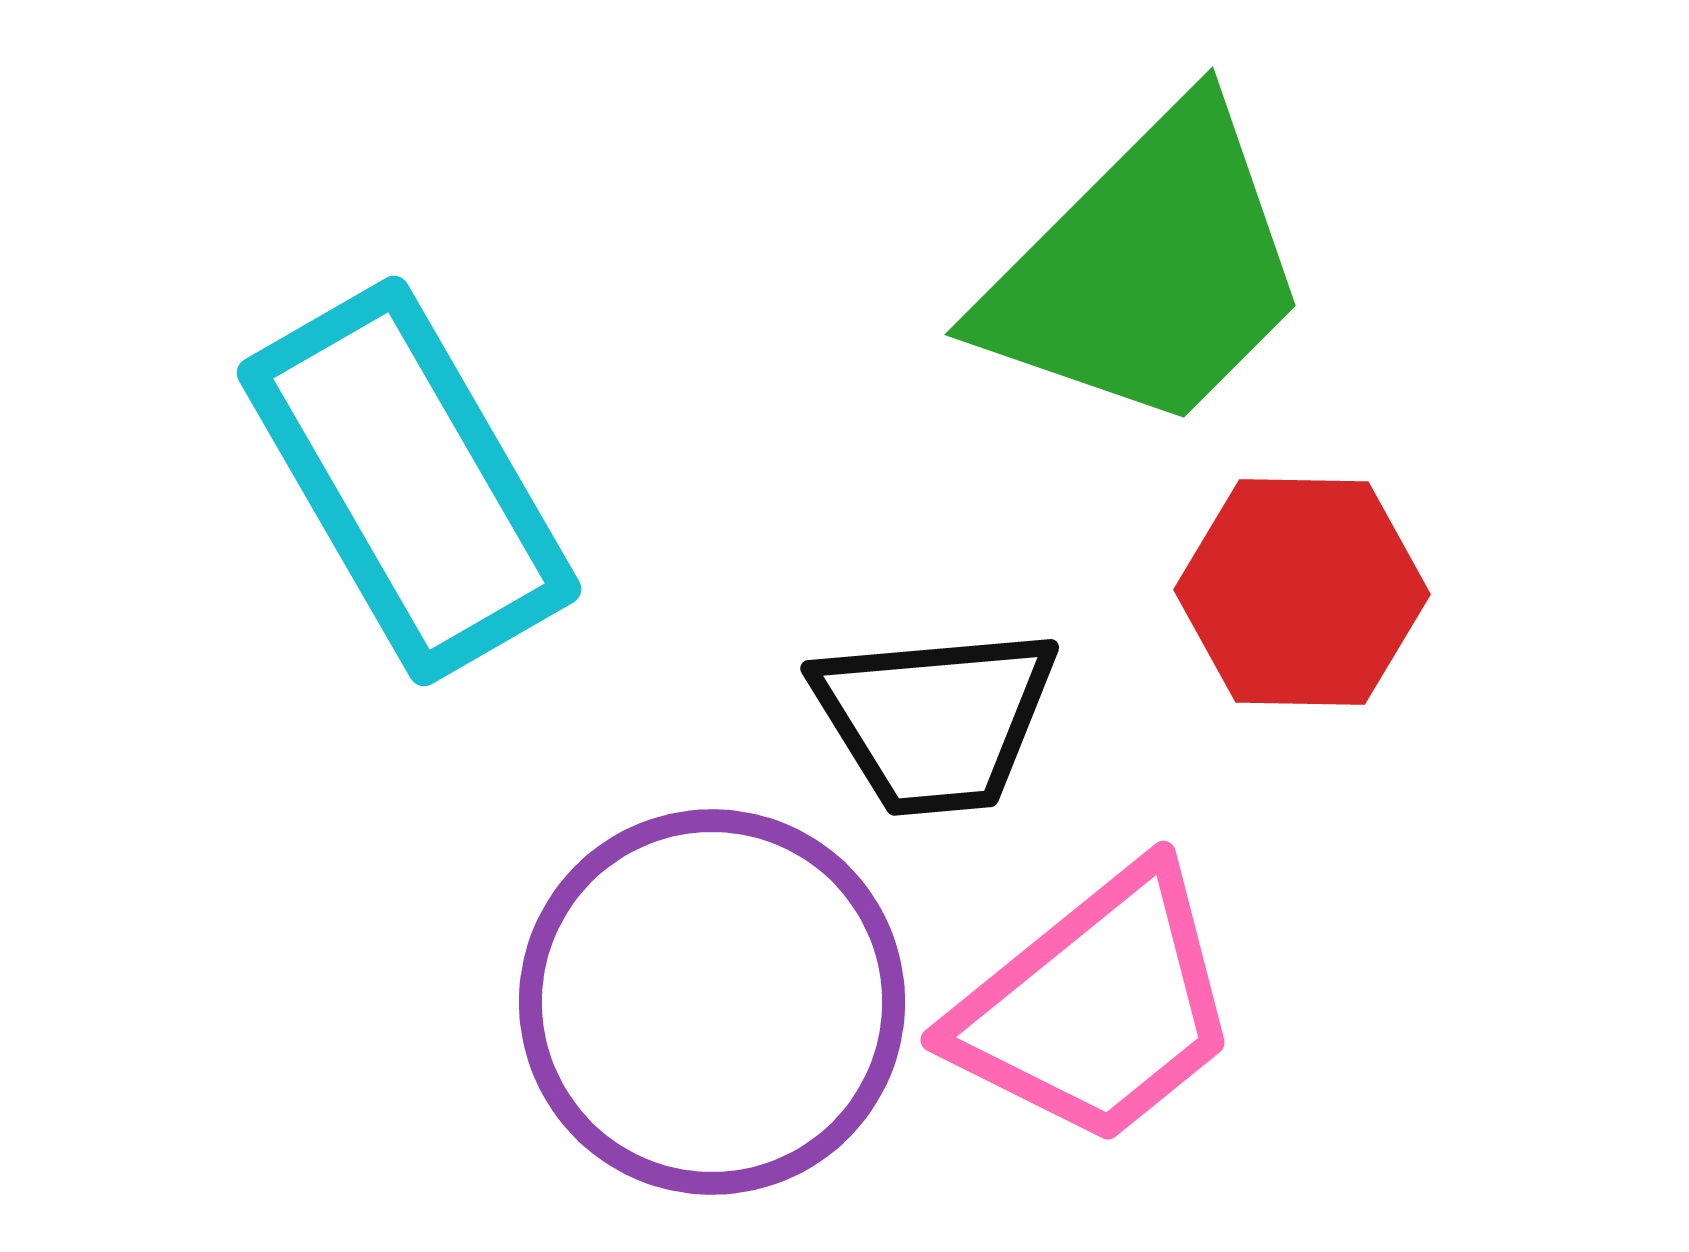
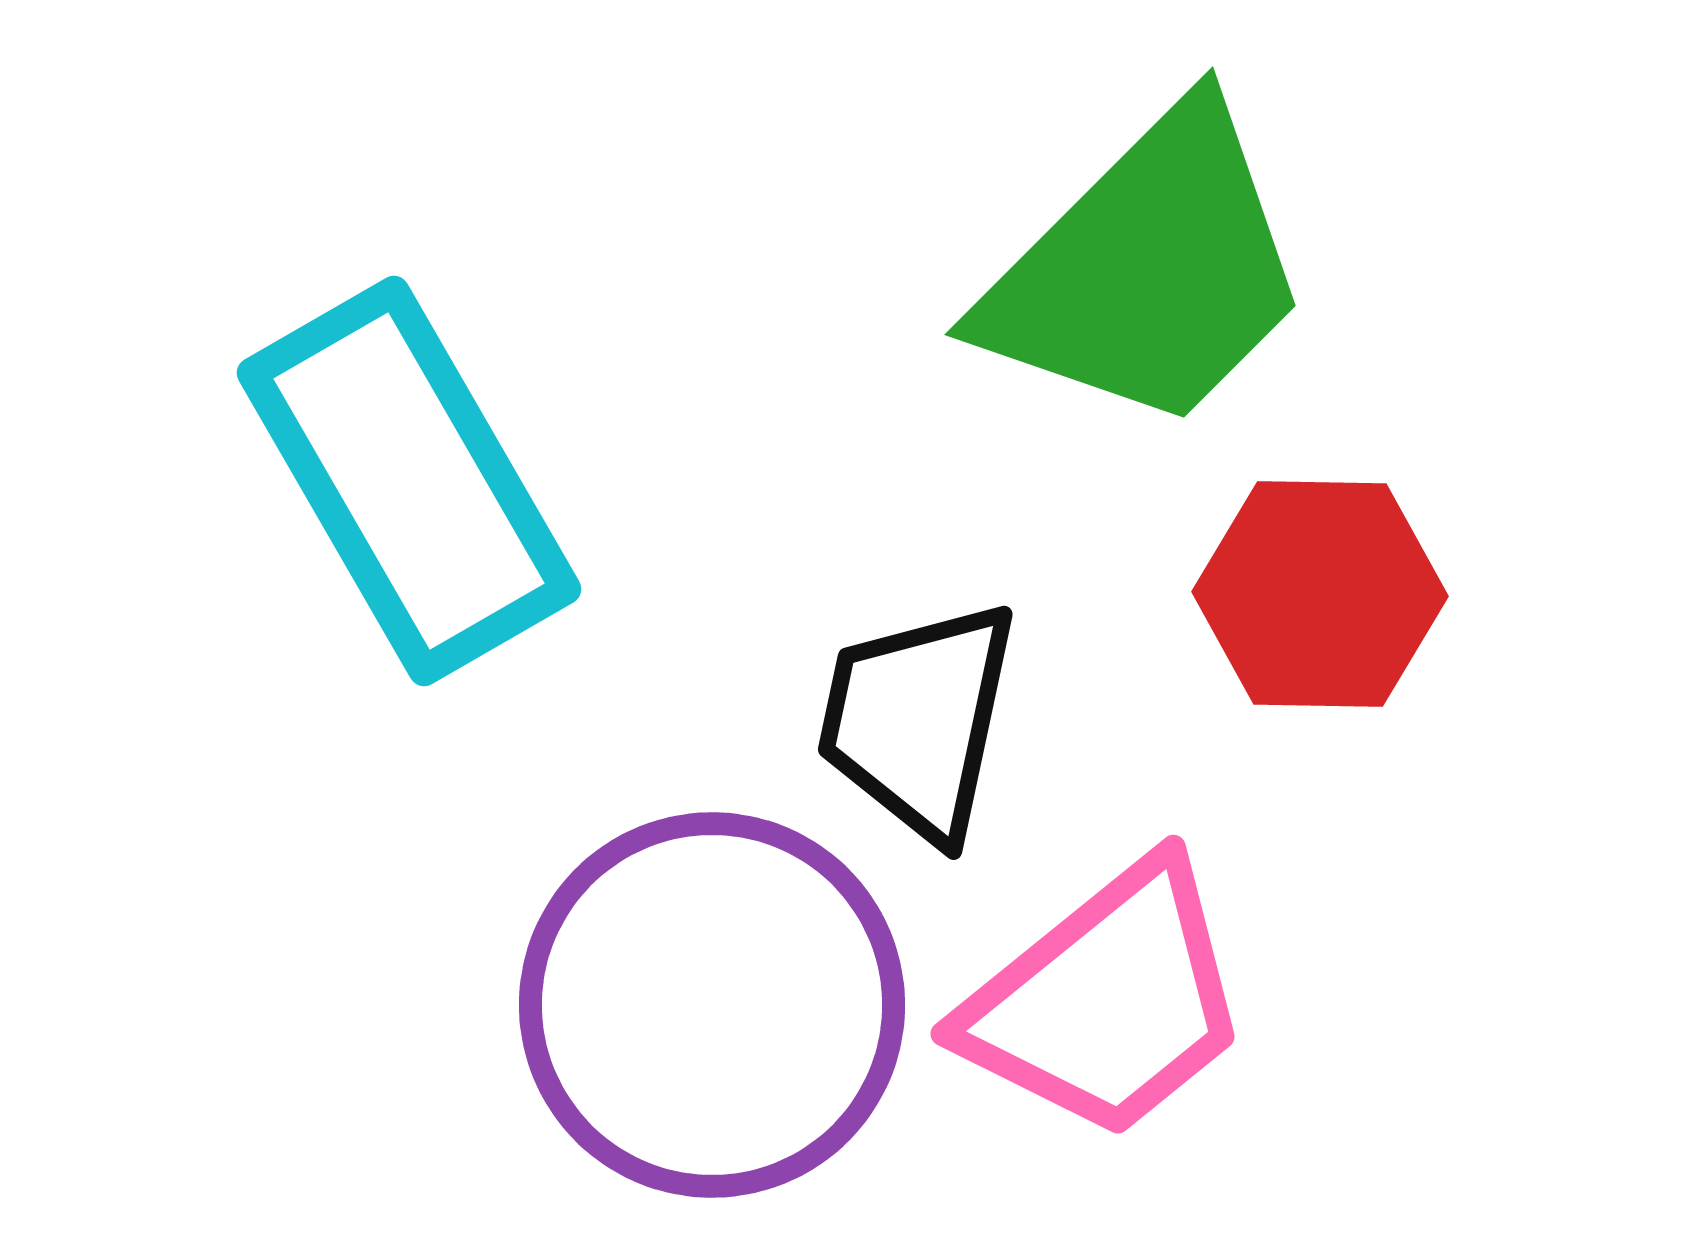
red hexagon: moved 18 px right, 2 px down
black trapezoid: moved 17 px left; rotated 107 degrees clockwise
purple circle: moved 3 px down
pink trapezoid: moved 10 px right, 6 px up
